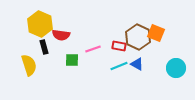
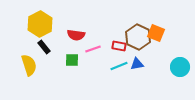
yellow hexagon: rotated 10 degrees clockwise
red semicircle: moved 15 px right
black rectangle: rotated 24 degrees counterclockwise
blue triangle: rotated 40 degrees counterclockwise
cyan circle: moved 4 px right, 1 px up
